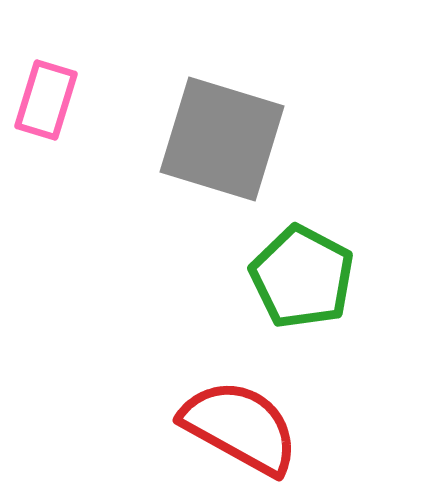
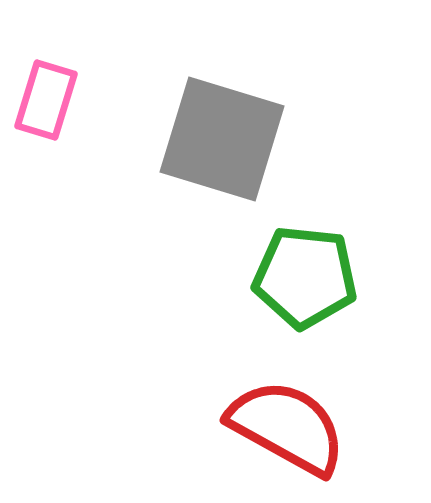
green pentagon: moved 3 px right; rotated 22 degrees counterclockwise
red semicircle: moved 47 px right
